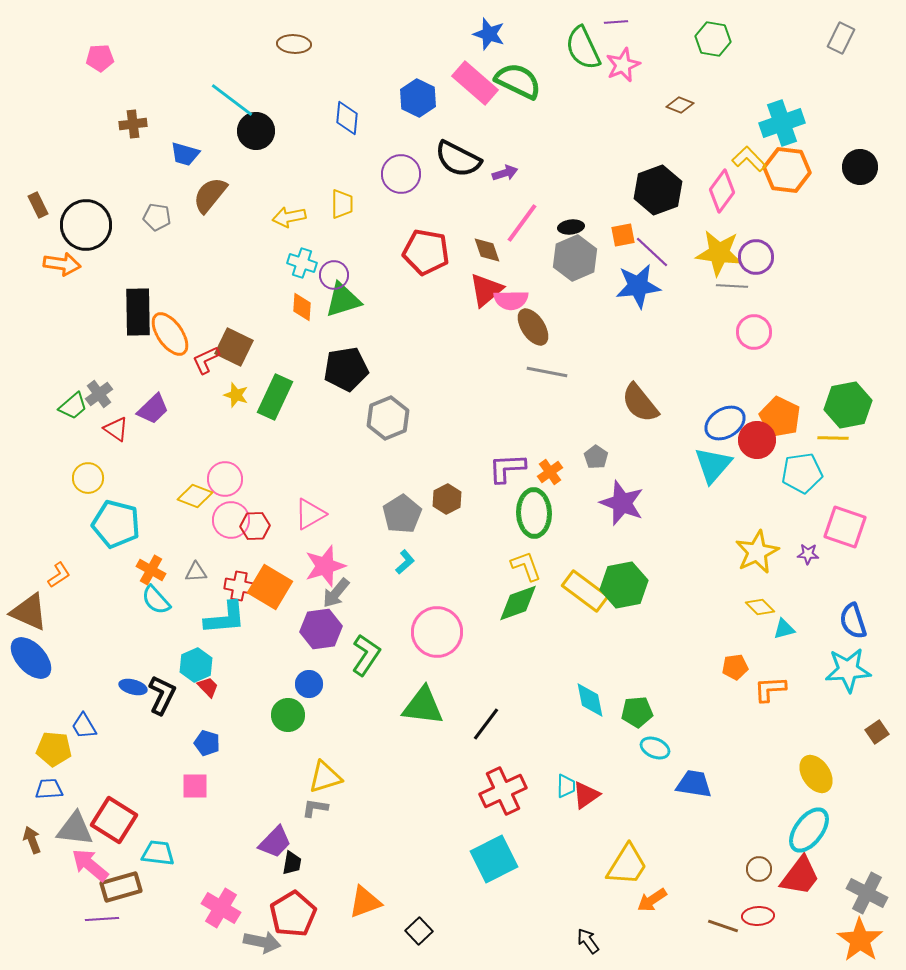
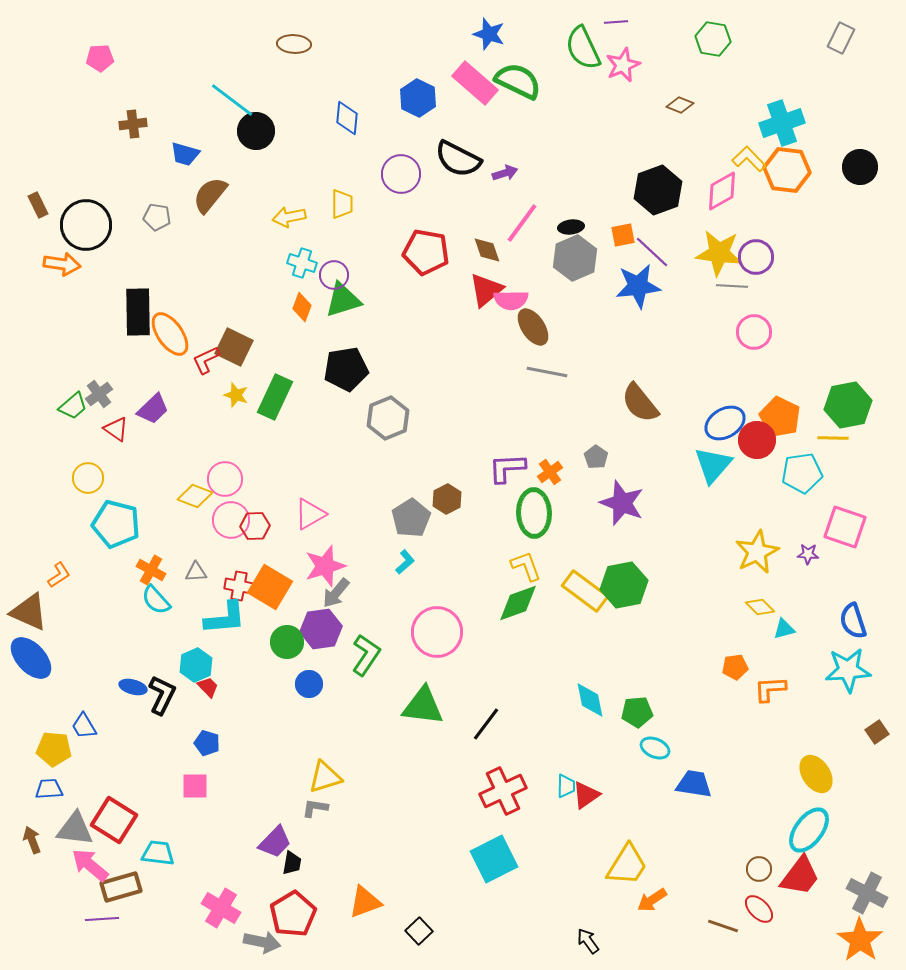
pink diamond at (722, 191): rotated 24 degrees clockwise
orange diamond at (302, 307): rotated 16 degrees clockwise
gray pentagon at (402, 514): moved 9 px right, 4 px down
green circle at (288, 715): moved 1 px left, 73 px up
red ellipse at (758, 916): moved 1 px right, 7 px up; rotated 48 degrees clockwise
